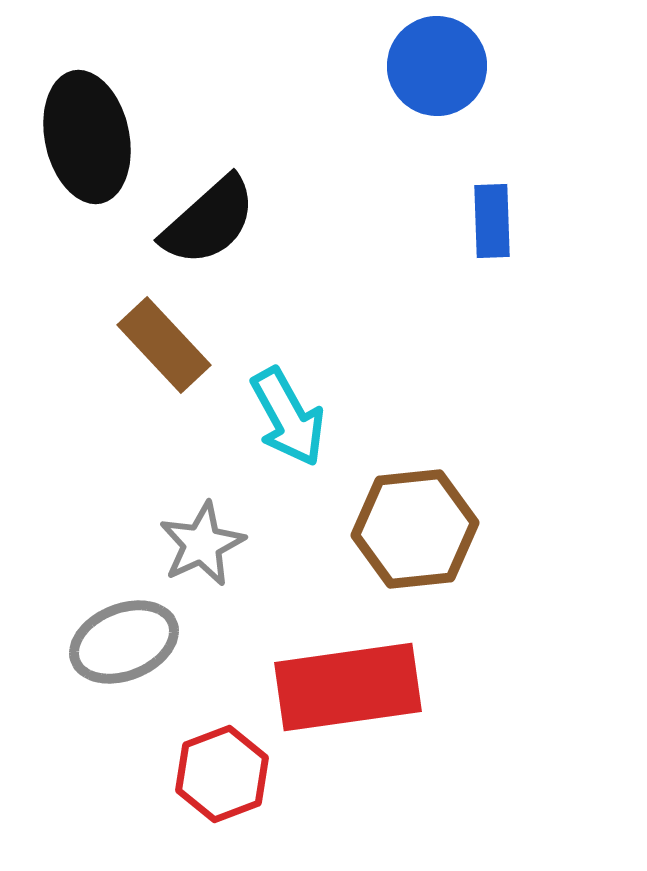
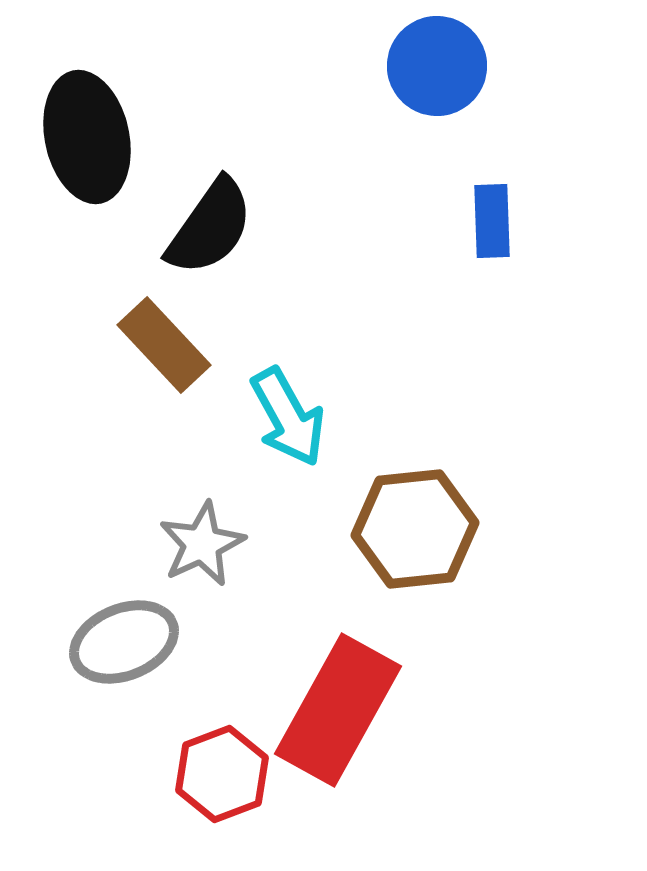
black semicircle: moved 1 px right, 6 px down; rotated 13 degrees counterclockwise
red rectangle: moved 10 px left, 23 px down; rotated 53 degrees counterclockwise
